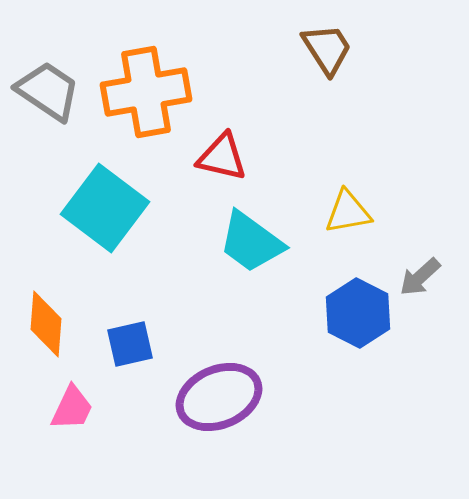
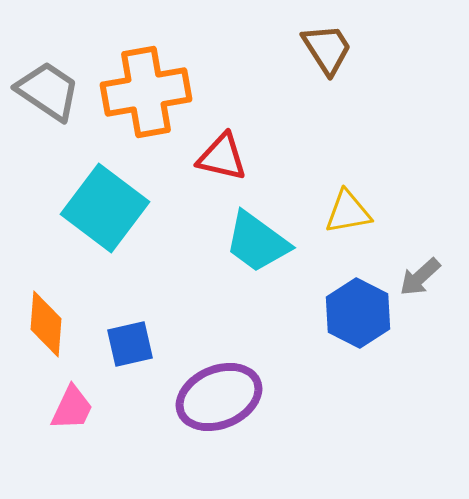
cyan trapezoid: moved 6 px right
